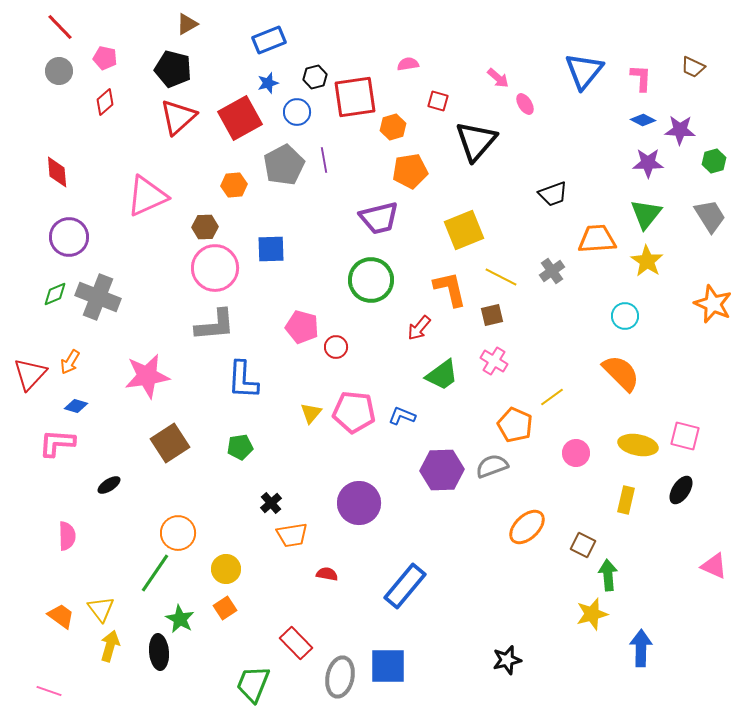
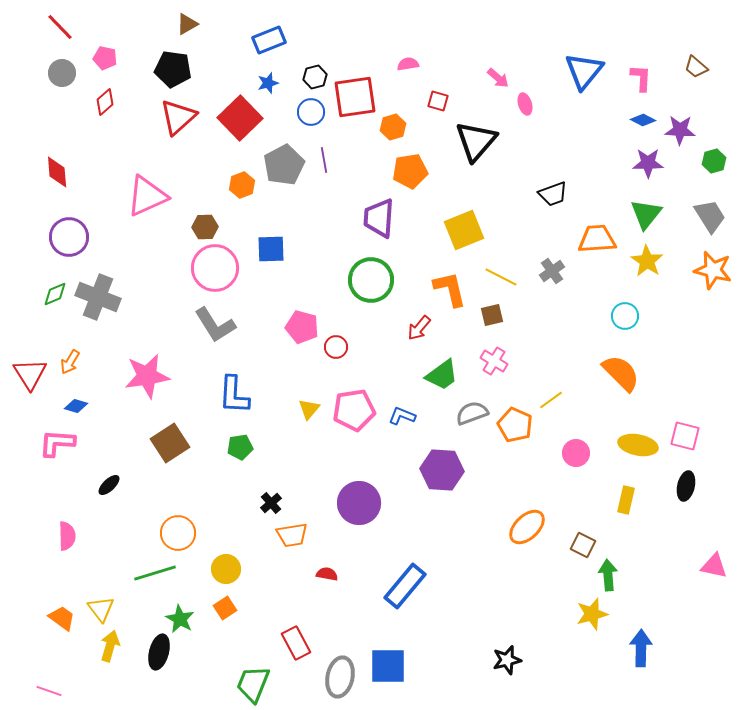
brown trapezoid at (693, 67): moved 3 px right; rotated 15 degrees clockwise
black pentagon at (173, 69): rotated 6 degrees counterclockwise
gray circle at (59, 71): moved 3 px right, 2 px down
pink ellipse at (525, 104): rotated 15 degrees clockwise
blue circle at (297, 112): moved 14 px right
red square at (240, 118): rotated 15 degrees counterclockwise
orange hexagon at (234, 185): moved 8 px right; rotated 15 degrees counterclockwise
purple trapezoid at (379, 218): rotated 108 degrees clockwise
orange star at (713, 304): moved 34 px up; rotated 9 degrees counterclockwise
gray L-shape at (215, 325): rotated 63 degrees clockwise
red triangle at (30, 374): rotated 15 degrees counterclockwise
blue L-shape at (243, 380): moved 9 px left, 15 px down
yellow line at (552, 397): moved 1 px left, 3 px down
pink pentagon at (354, 412): moved 2 px up; rotated 15 degrees counterclockwise
yellow triangle at (311, 413): moved 2 px left, 4 px up
gray semicircle at (492, 466): moved 20 px left, 53 px up
purple hexagon at (442, 470): rotated 6 degrees clockwise
black ellipse at (109, 485): rotated 10 degrees counterclockwise
black ellipse at (681, 490): moved 5 px right, 4 px up; rotated 20 degrees counterclockwise
pink triangle at (714, 566): rotated 12 degrees counterclockwise
green line at (155, 573): rotated 39 degrees clockwise
orange trapezoid at (61, 616): moved 1 px right, 2 px down
red rectangle at (296, 643): rotated 16 degrees clockwise
black ellipse at (159, 652): rotated 20 degrees clockwise
